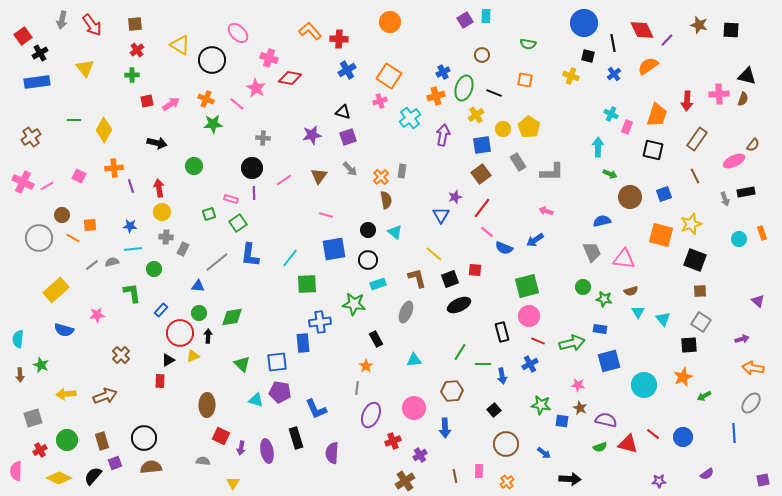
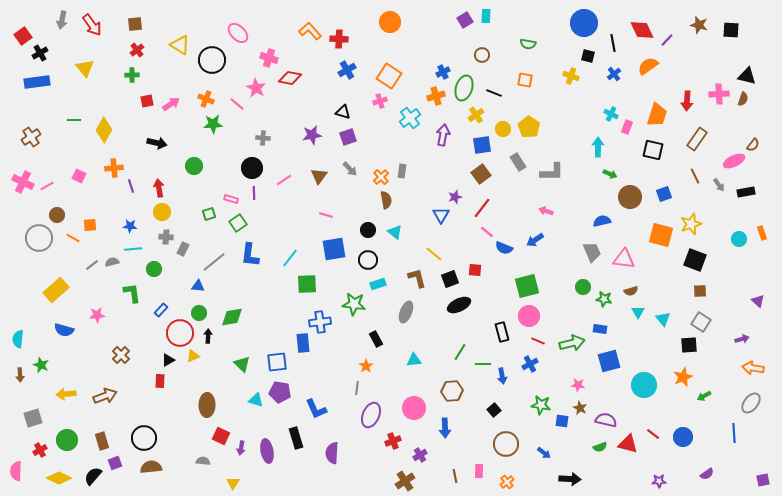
gray arrow at (725, 199): moved 6 px left, 14 px up; rotated 16 degrees counterclockwise
brown circle at (62, 215): moved 5 px left
gray line at (217, 262): moved 3 px left
